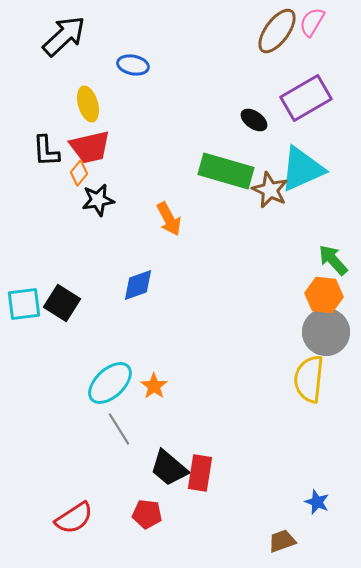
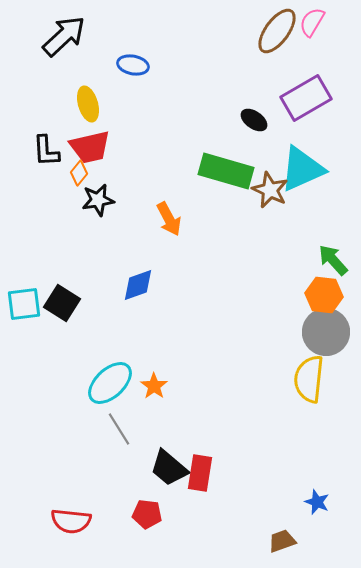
red semicircle: moved 3 px left, 3 px down; rotated 39 degrees clockwise
